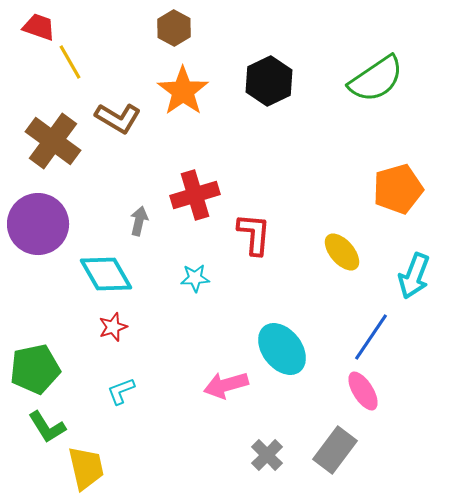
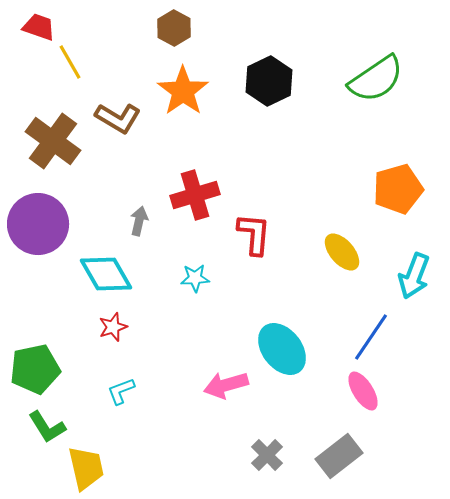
gray rectangle: moved 4 px right, 6 px down; rotated 15 degrees clockwise
